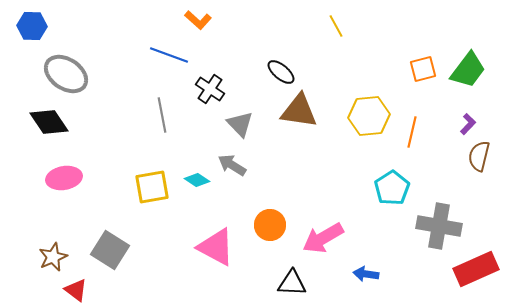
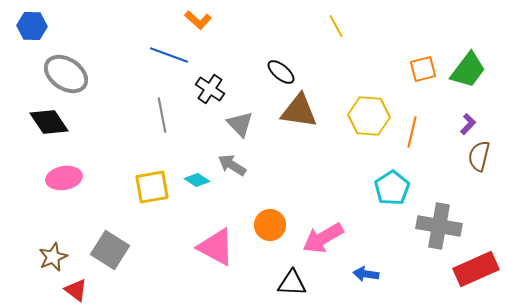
yellow hexagon: rotated 9 degrees clockwise
